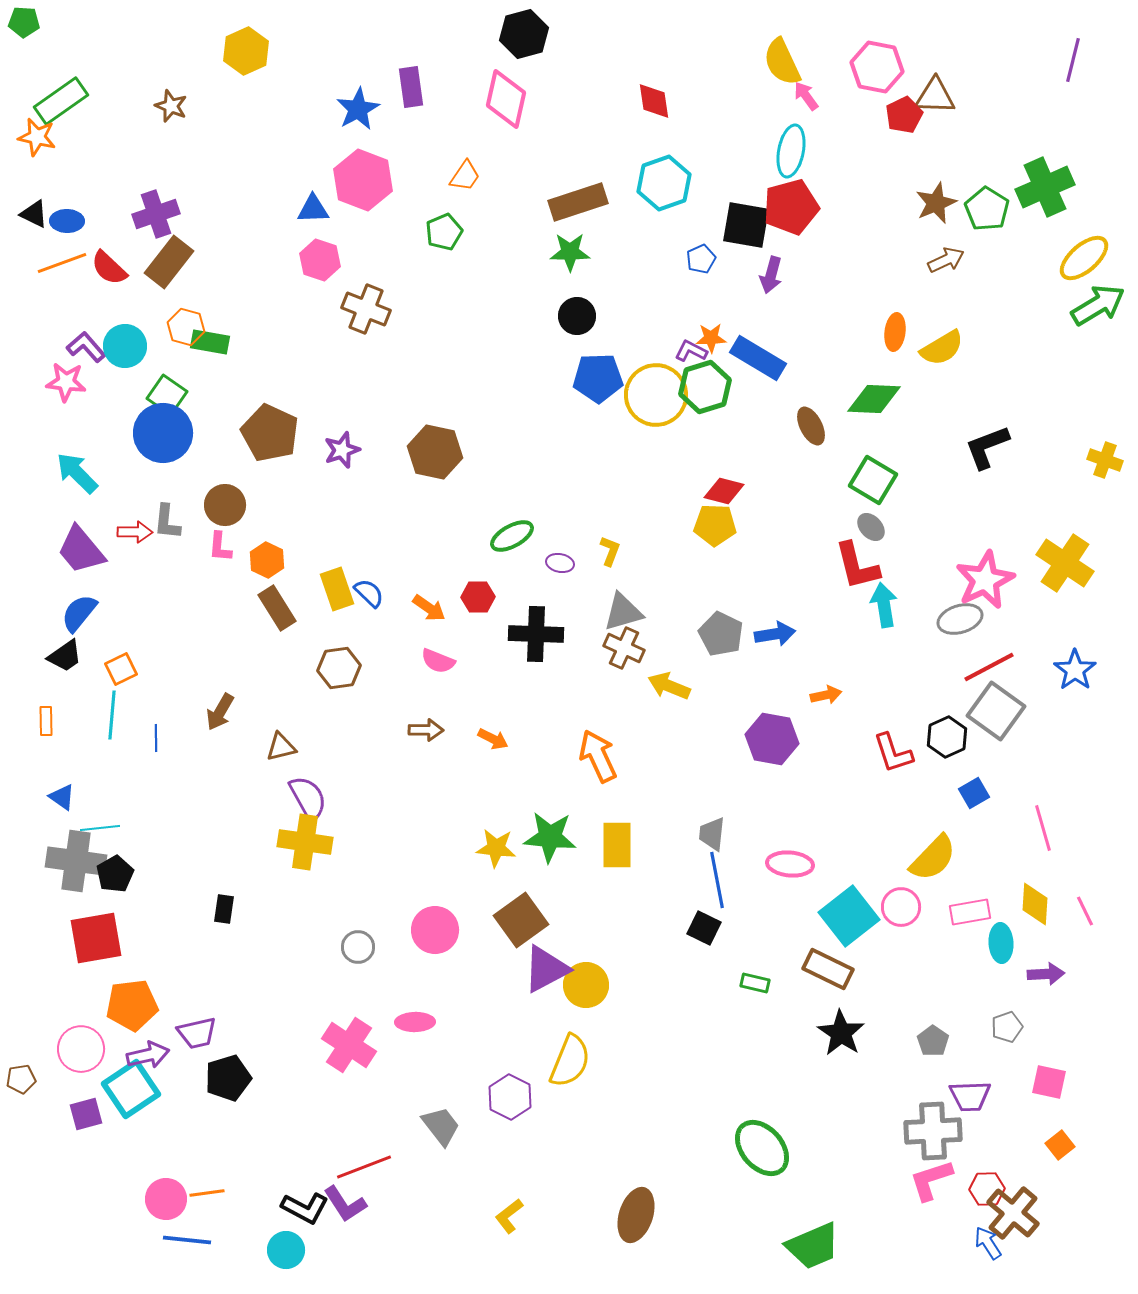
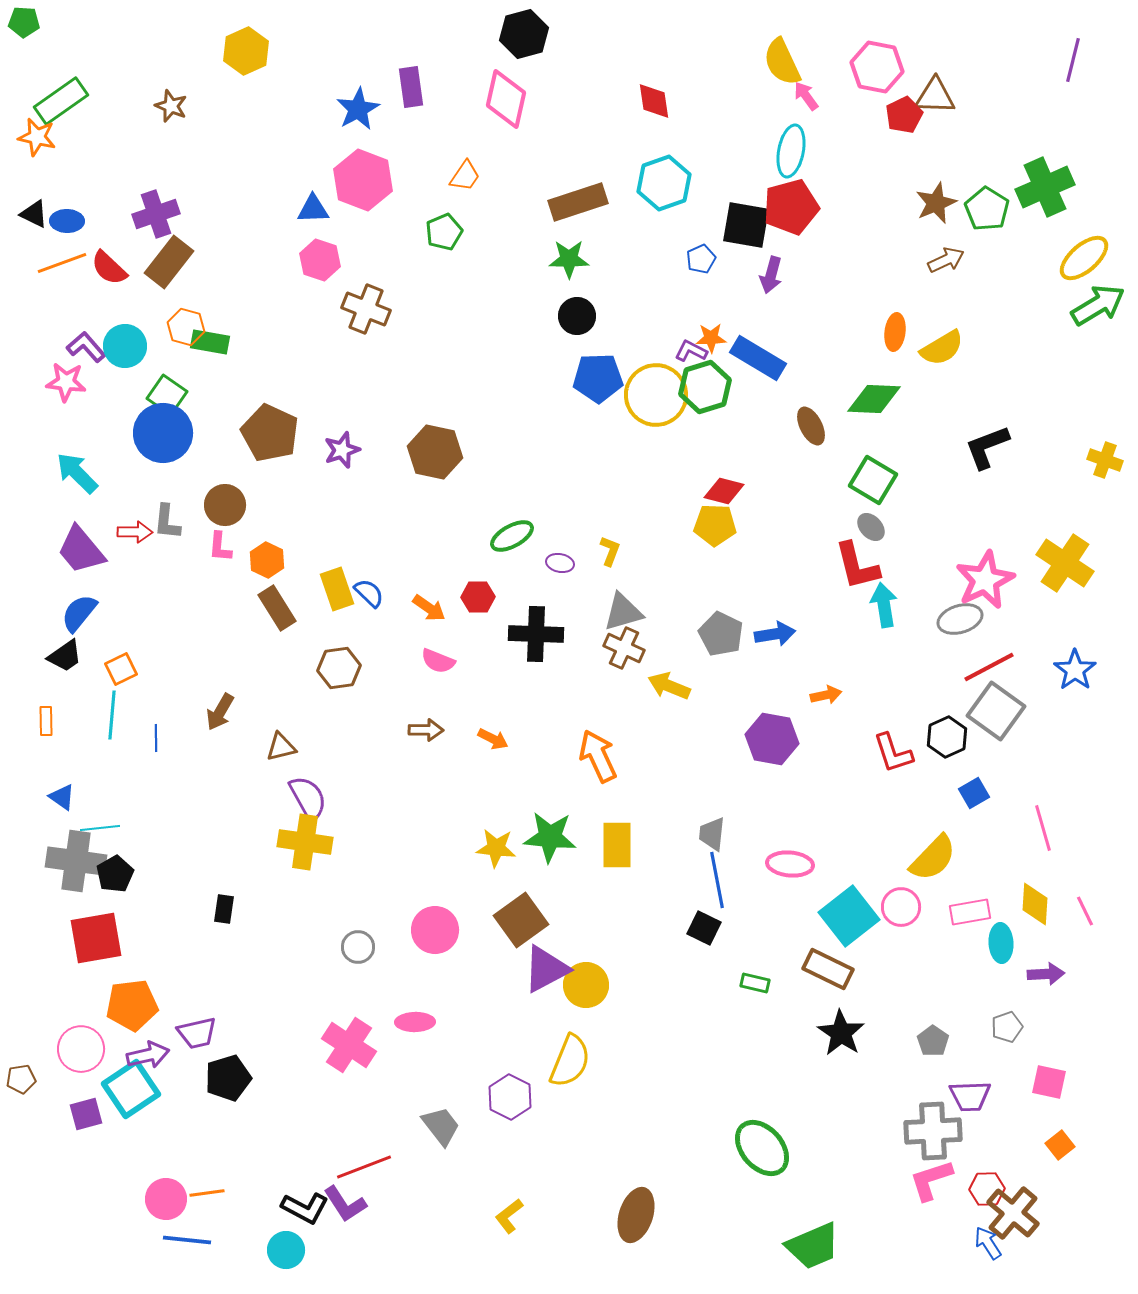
green star at (570, 252): moved 1 px left, 7 px down
